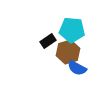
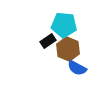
cyan pentagon: moved 8 px left, 5 px up
brown hexagon: moved 3 px up; rotated 20 degrees counterclockwise
